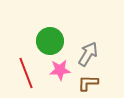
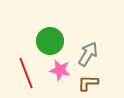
pink star: rotated 15 degrees clockwise
